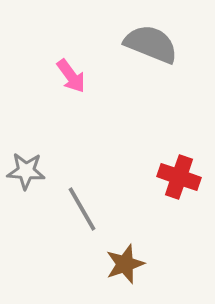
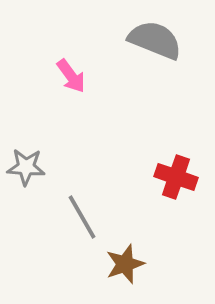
gray semicircle: moved 4 px right, 4 px up
gray star: moved 4 px up
red cross: moved 3 px left
gray line: moved 8 px down
